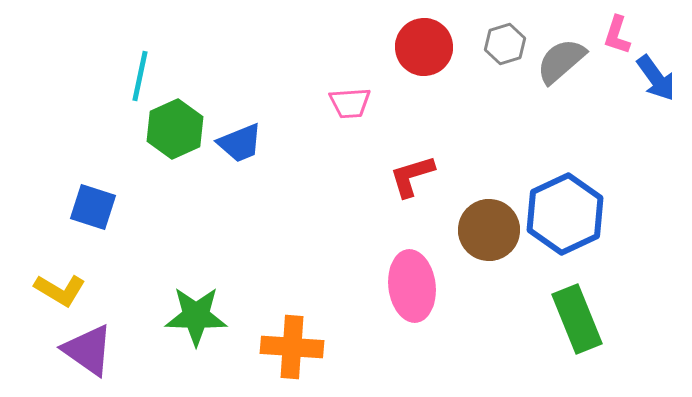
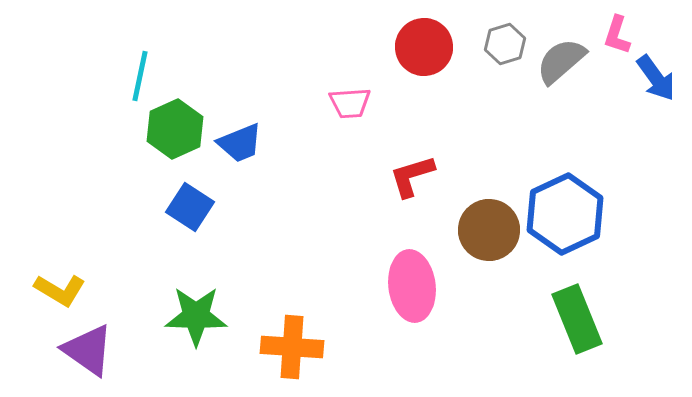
blue square: moved 97 px right; rotated 15 degrees clockwise
